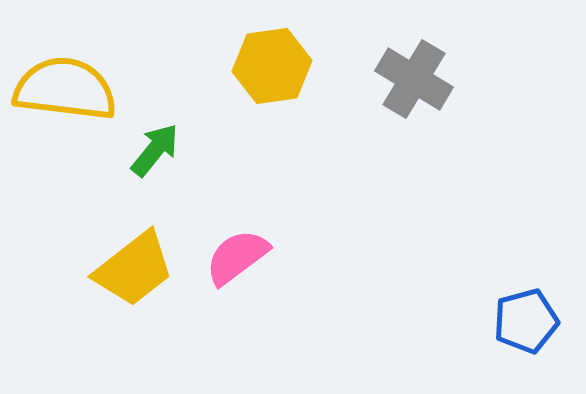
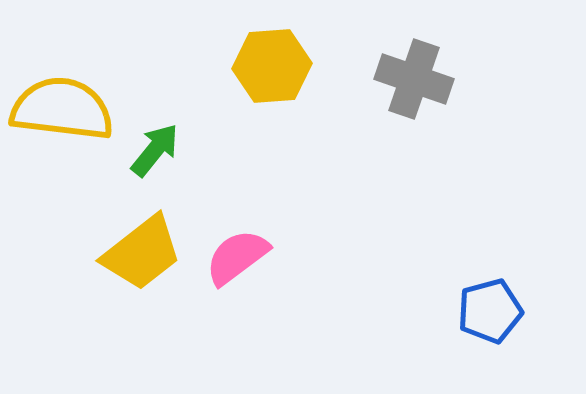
yellow hexagon: rotated 4 degrees clockwise
gray cross: rotated 12 degrees counterclockwise
yellow semicircle: moved 3 px left, 20 px down
yellow trapezoid: moved 8 px right, 16 px up
blue pentagon: moved 36 px left, 10 px up
